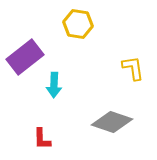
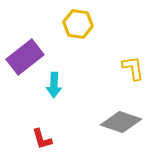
gray diamond: moved 9 px right
red L-shape: rotated 15 degrees counterclockwise
